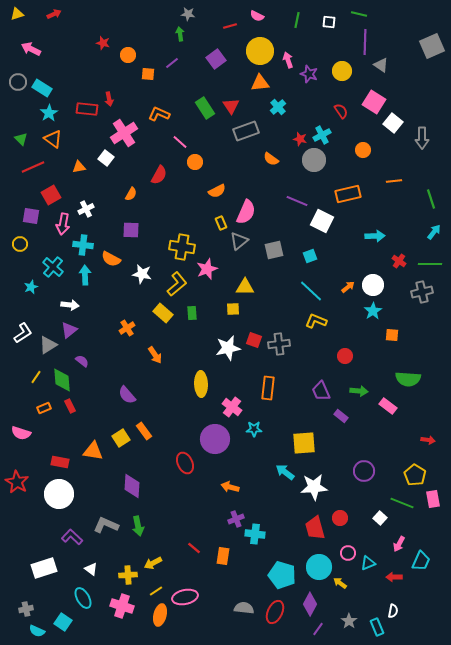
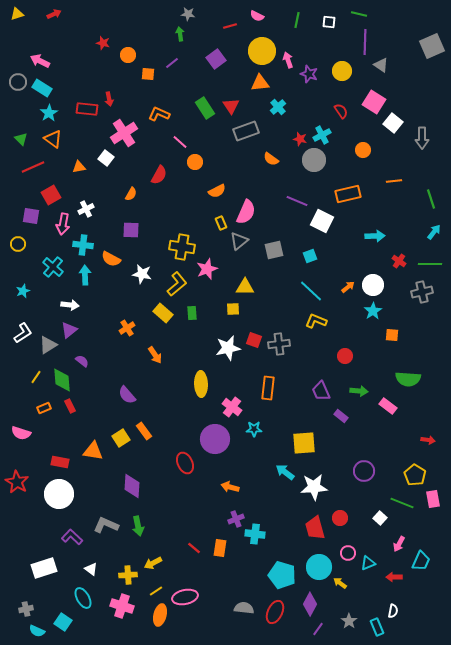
pink arrow at (31, 49): moved 9 px right, 12 px down
yellow circle at (260, 51): moved 2 px right
yellow circle at (20, 244): moved 2 px left
cyan star at (31, 287): moved 8 px left, 4 px down
orange rectangle at (223, 556): moved 3 px left, 8 px up
